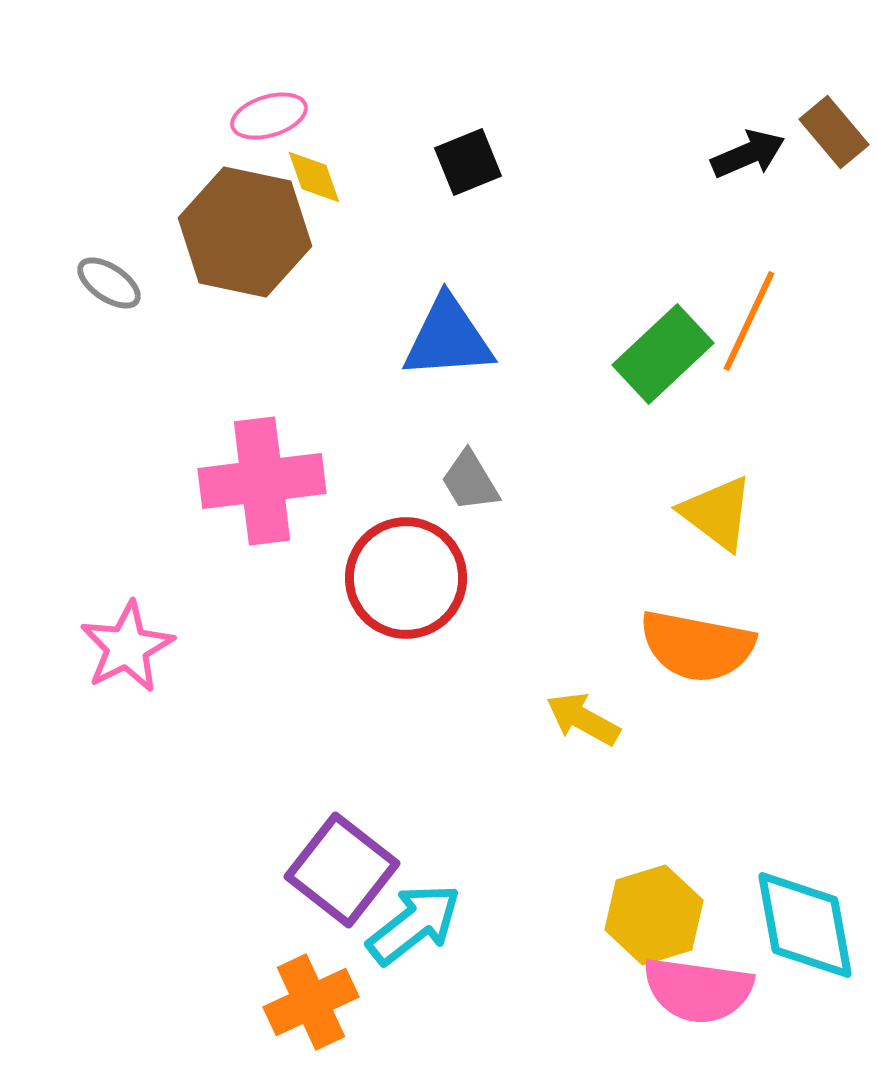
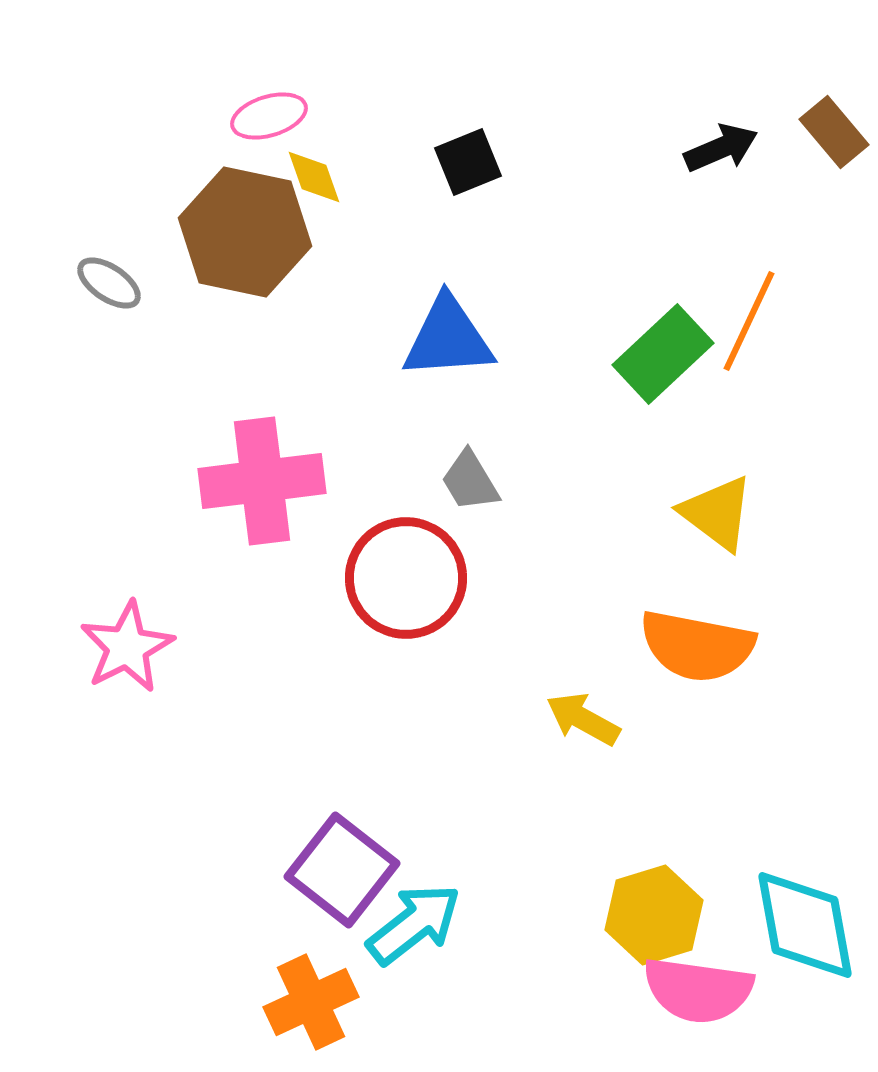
black arrow: moved 27 px left, 6 px up
